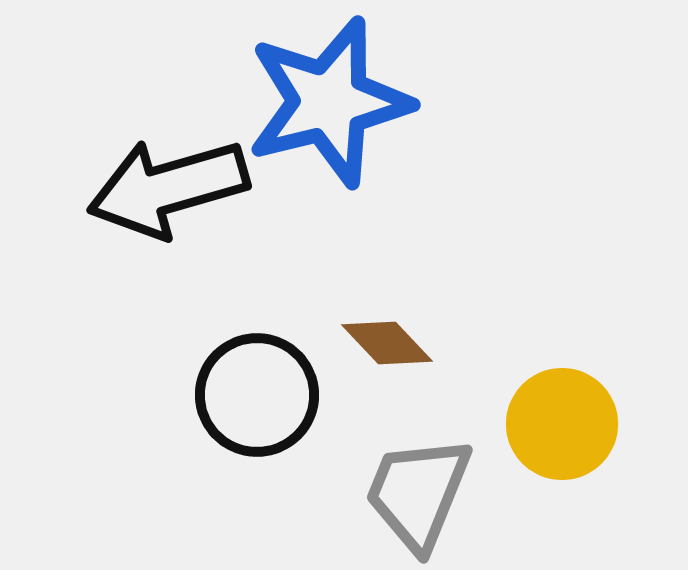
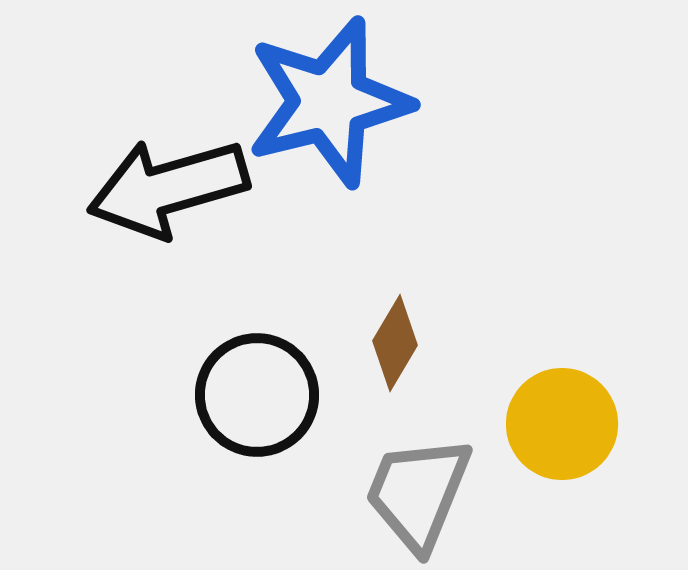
brown diamond: moved 8 px right; rotated 74 degrees clockwise
